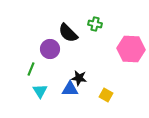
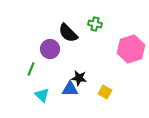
pink hexagon: rotated 20 degrees counterclockwise
cyan triangle: moved 2 px right, 4 px down; rotated 14 degrees counterclockwise
yellow square: moved 1 px left, 3 px up
